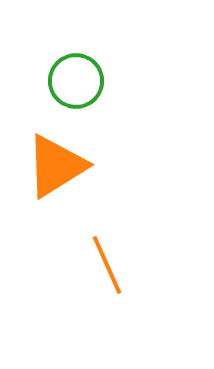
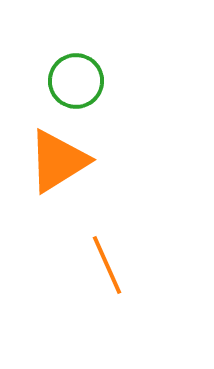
orange triangle: moved 2 px right, 5 px up
